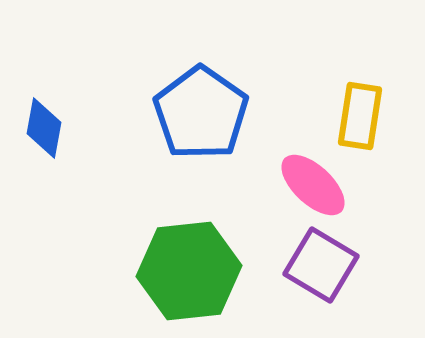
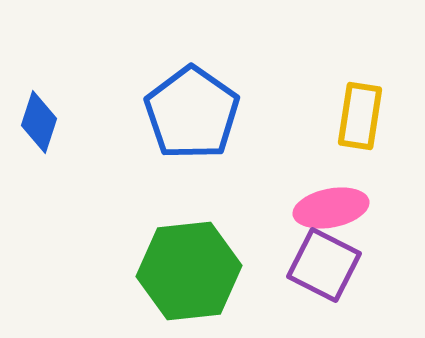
blue pentagon: moved 9 px left
blue diamond: moved 5 px left, 6 px up; rotated 8 degrees clockwise
pink ellipse: moved 18 px right, 23 px down; rotated 54 degrees counterclockwise
purple square: moved 3 px right; rotated 4 degrees counterclockwise
